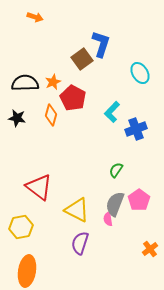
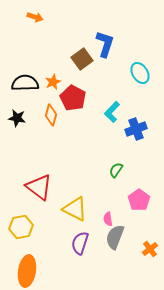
blue L-shape: moved 4 px right
gray semicircle: moved 33 px down
yellow triangle: moved 2 px left, 1 px up
